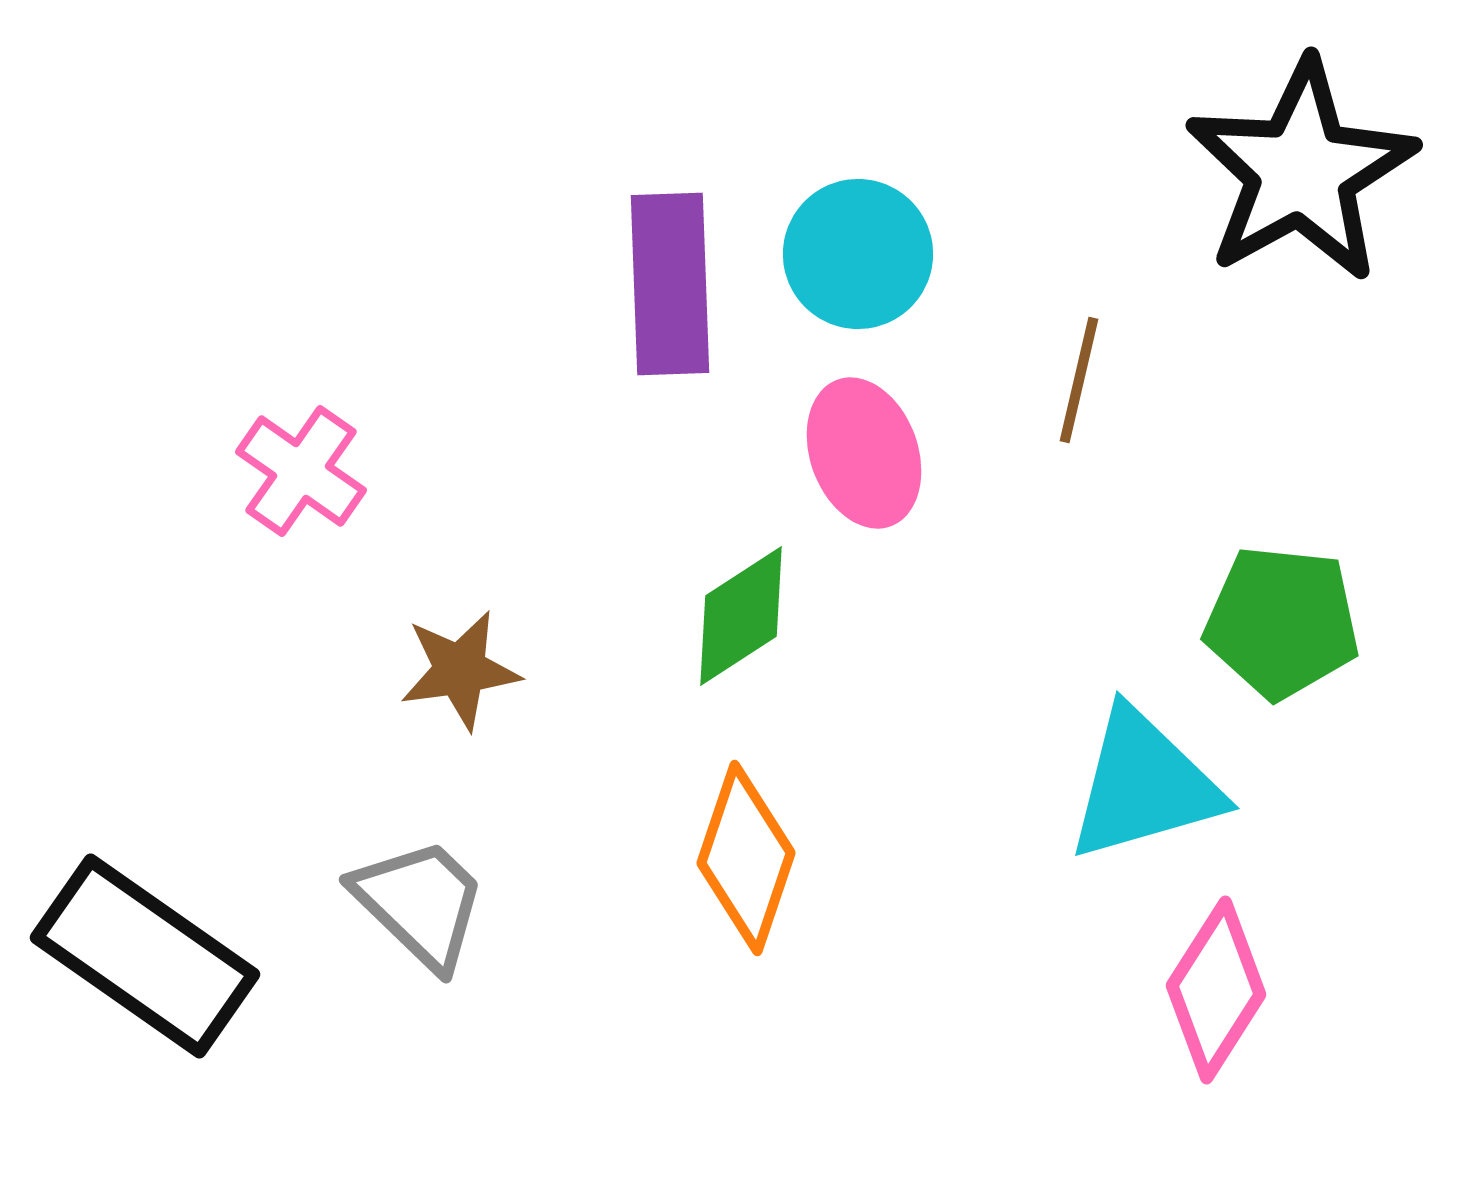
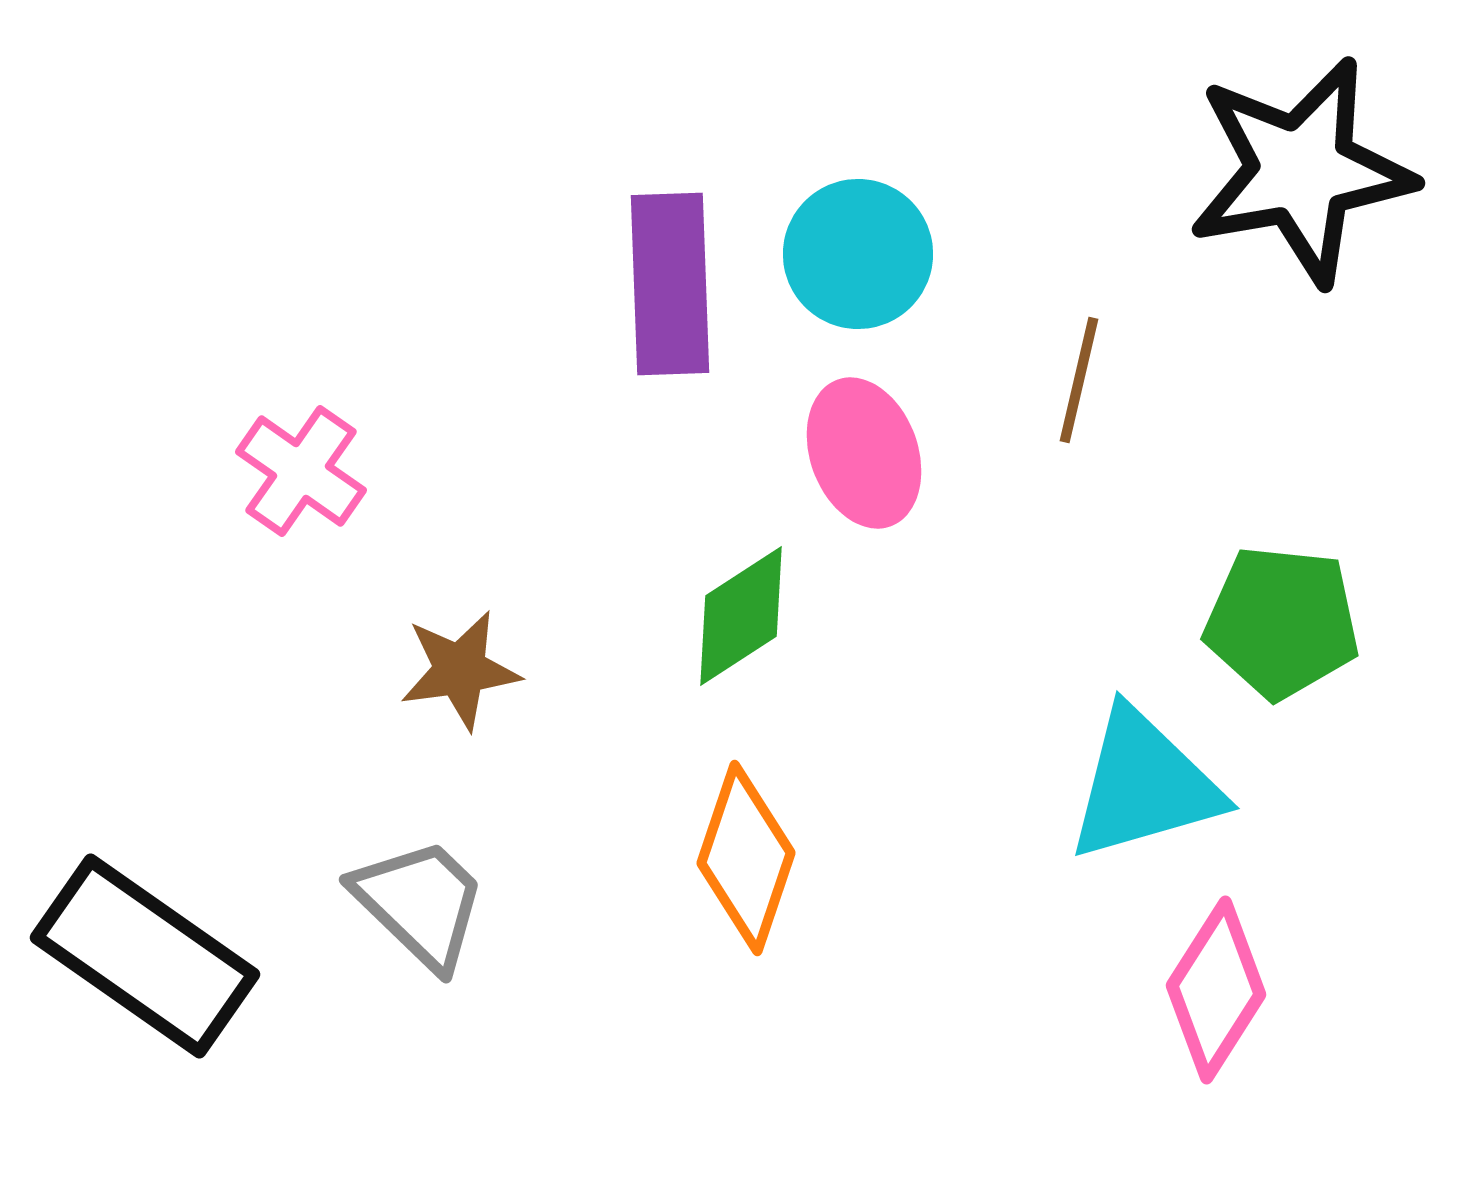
black star: rotated 19 degrees clockwise
